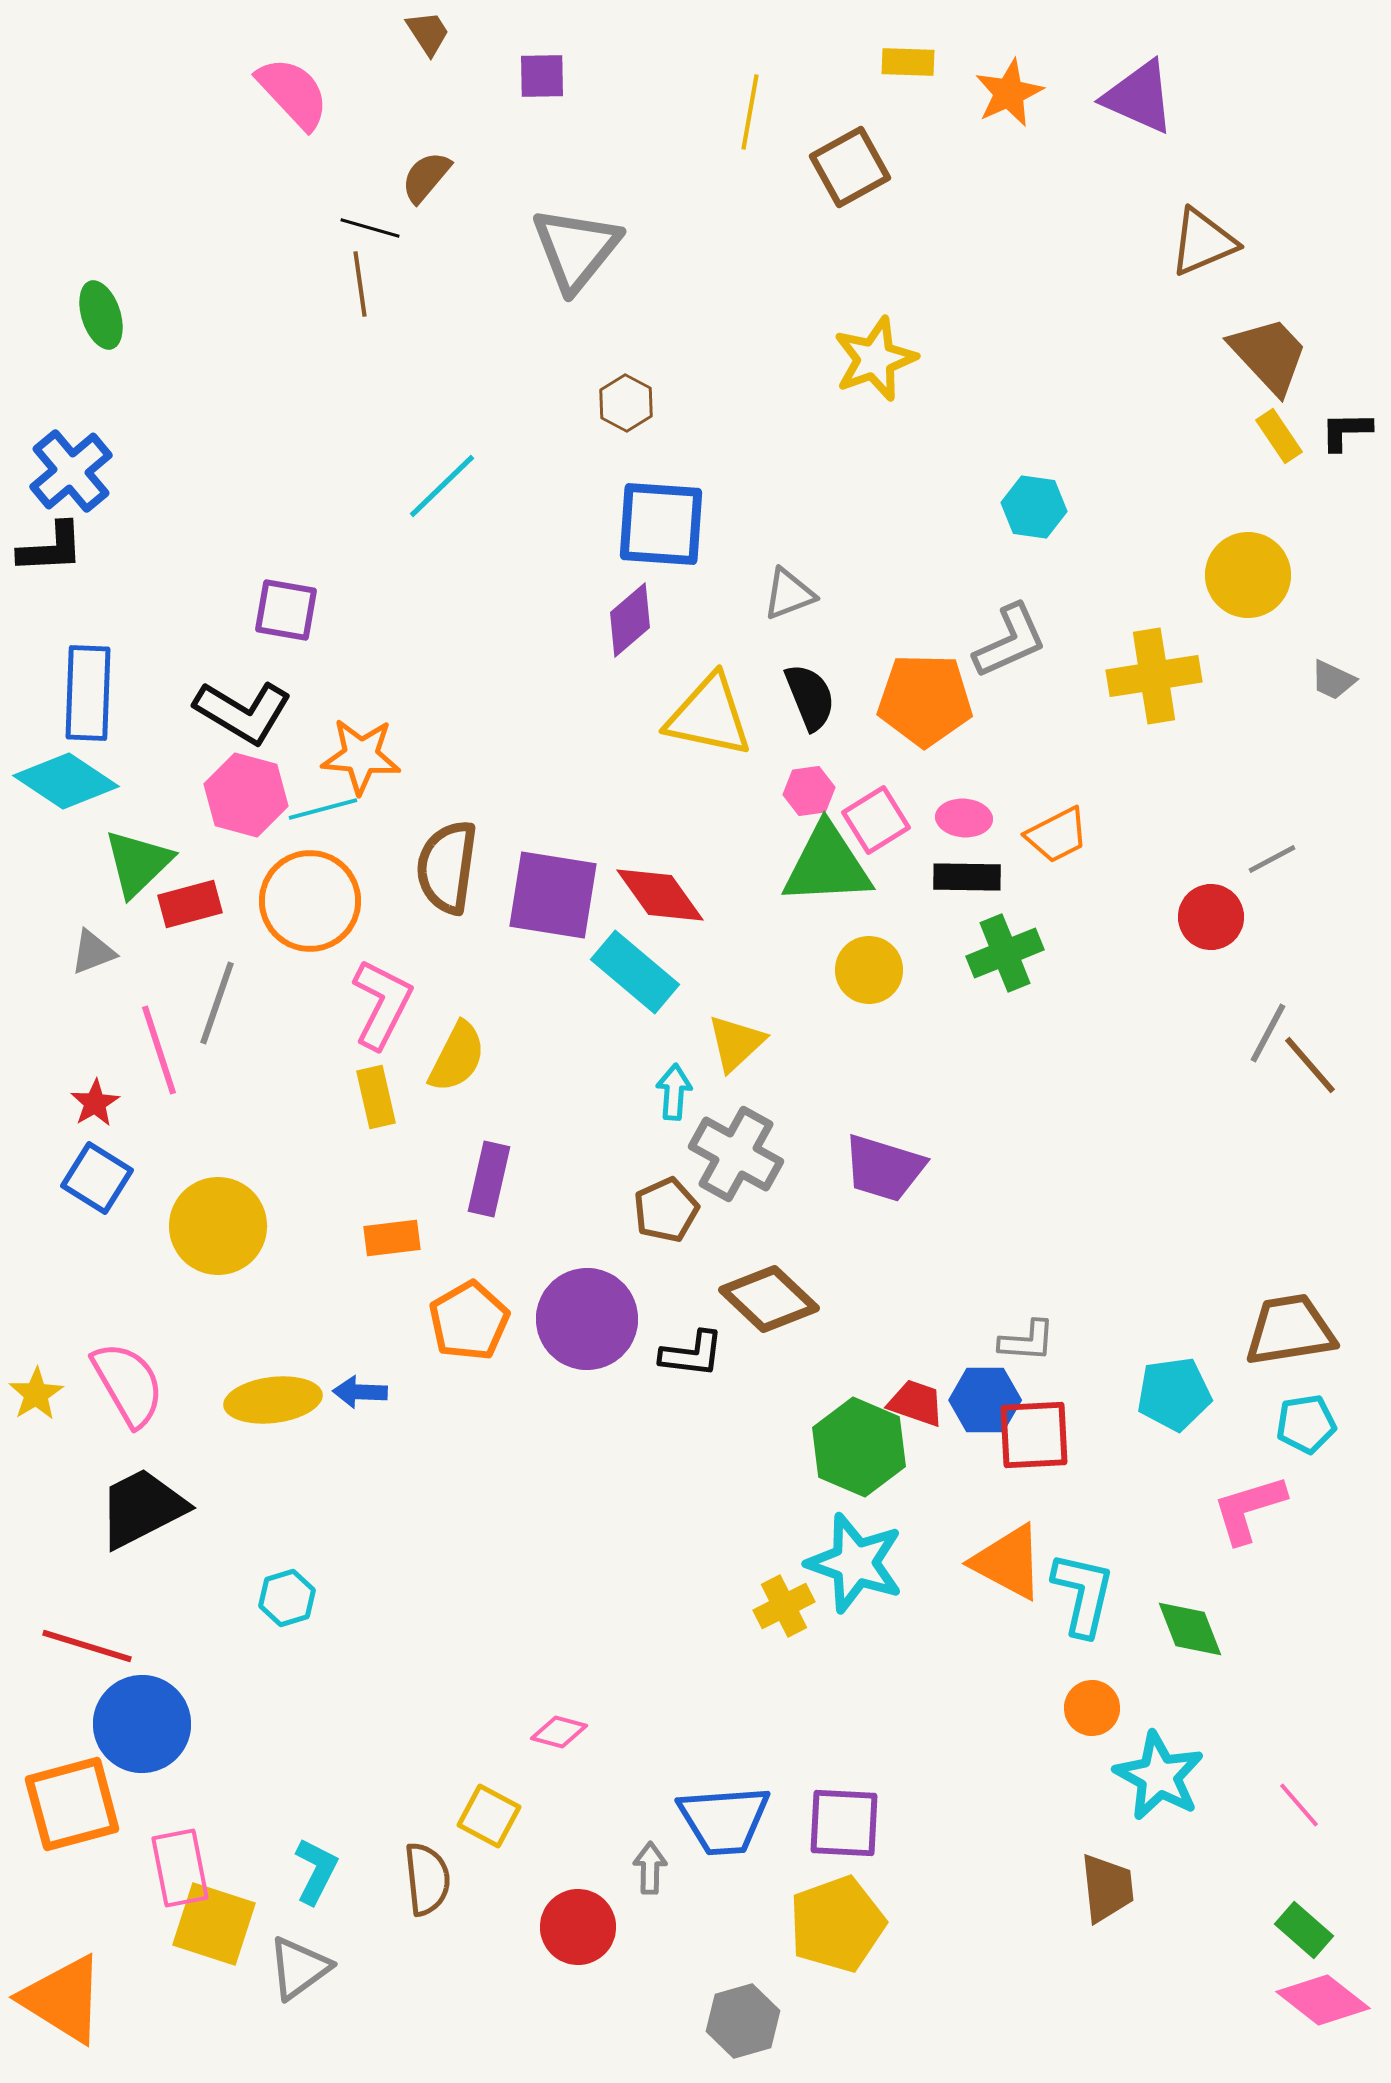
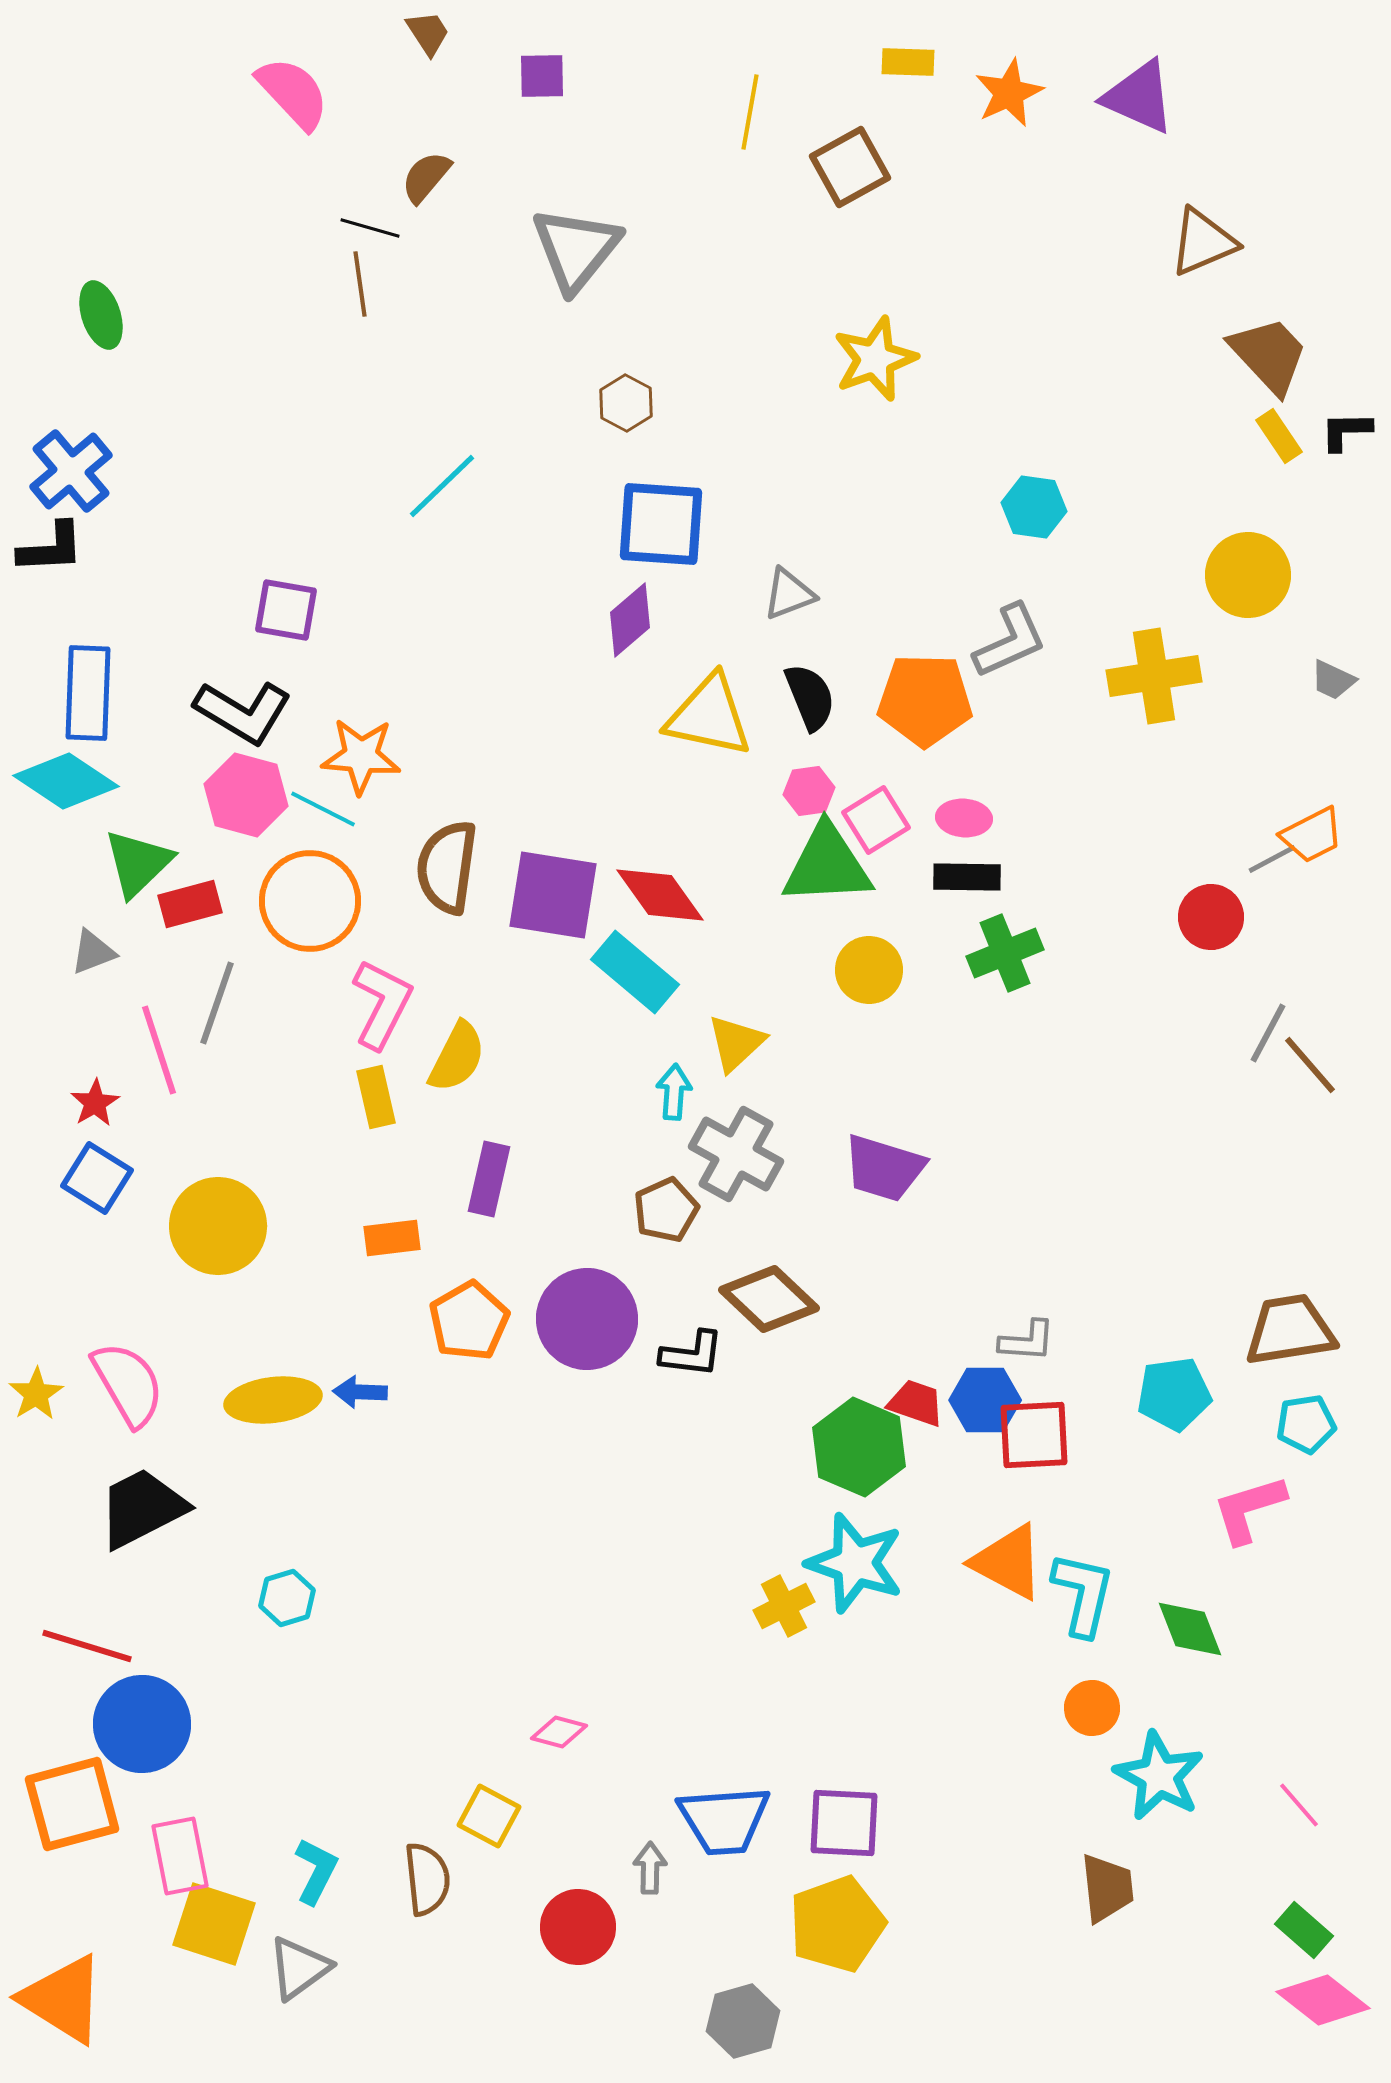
cyan line at (323, 809): rotated 42 degrees clockwise
orange trapezoid at (1057, 835): moved 255 px right
pink rectangle at (180, 1868): moved 12 px up
